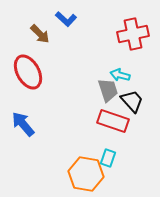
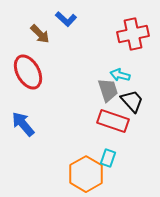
orange hexagon: rotated 20 degrees clockwise
